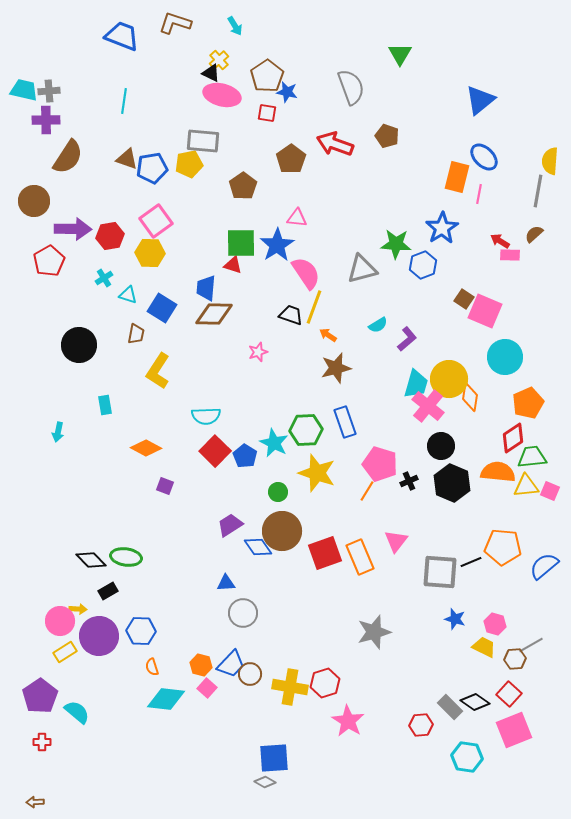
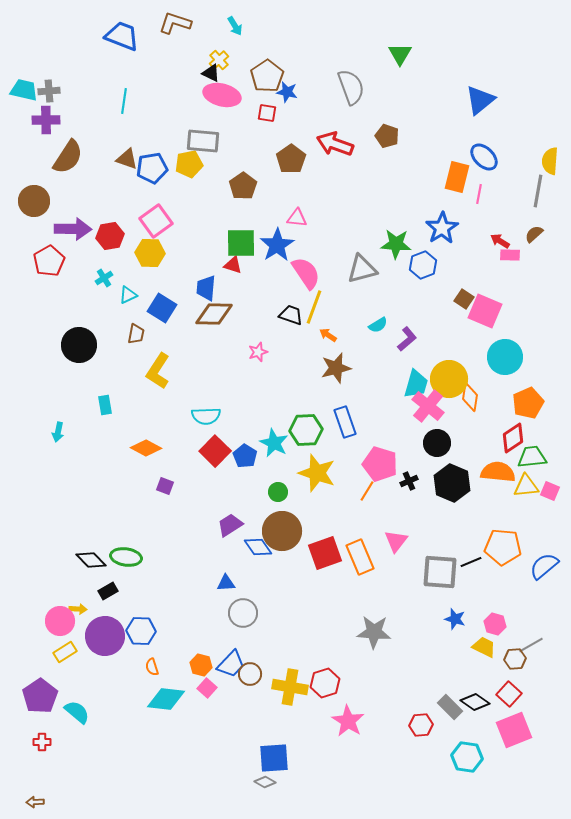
cyan triangle at (128, 295): rotated 42 degrees counterclockwise
black circle at (441, 446): moved 4 px left, 3 px up
gray star at (374, 632): rotated 20 degrees clockwise
purple circle at (99, 636): moved 6 px right
